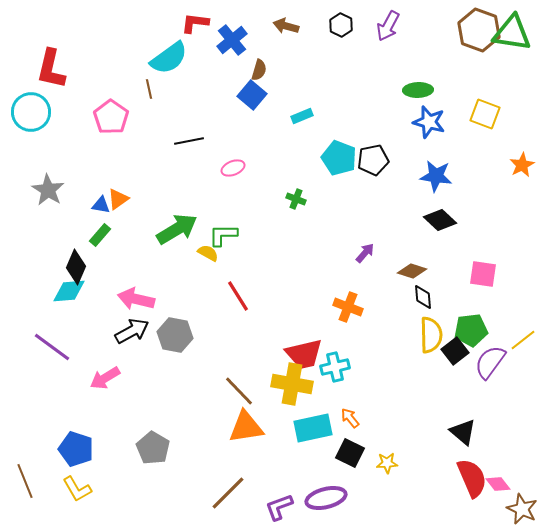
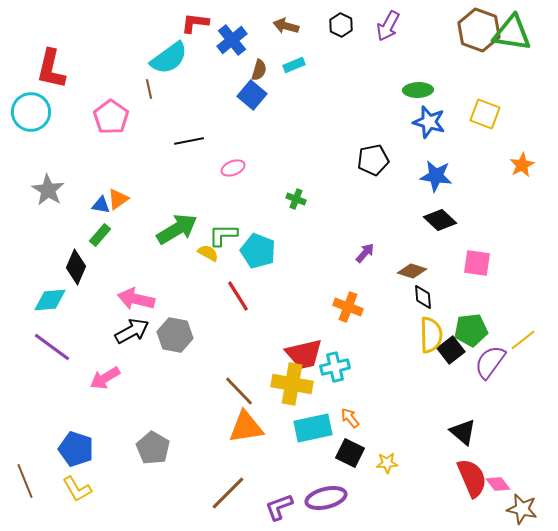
cyan rectangle at (302, 116): moved 8 px left, 51 px up
cyan pentagon at (339, 158): moved 81 px left, 93 px down
pink square at (483, 274): moved 6 px left, 11 px up
cyan diamond at (69, 291): moved 19 px left, 9 px down
black square at (455, 351): moved 4 px left, 1 px up
brown star at (522, 509): rotated 12 degrees counterclockwise
